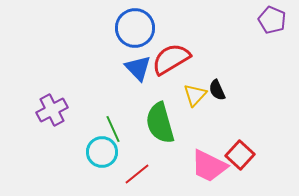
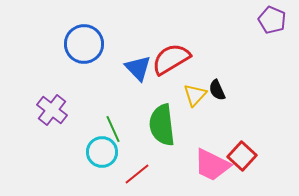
blue circle: moved 51 px left, 16 px down
purple cross: rotated 24 degrees counterclockwise
green semicircle: moved 2 px right, 2 px down; rotated 9 degrees clockwise
red square: moved 2 px right, 1 px down
pink trapezoid: moved 3 px right, 1 px up
